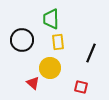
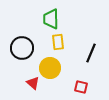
black circle: moved 8 px down
